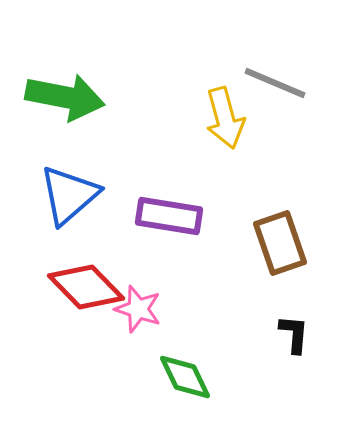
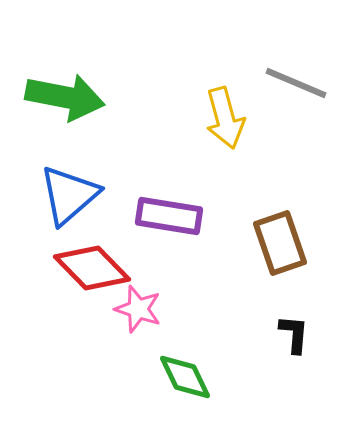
gray line: moved 21 px right
red diamond: moved 6 px right, 19 px up
